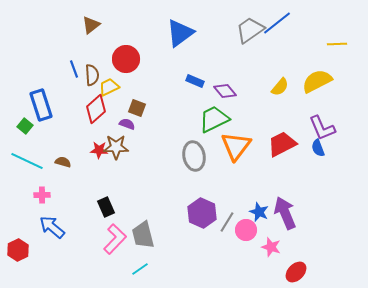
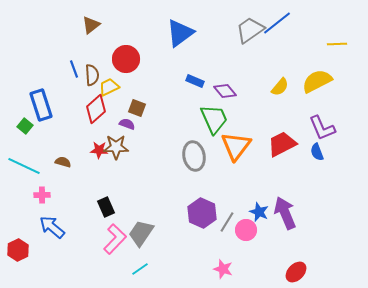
green trapezoid at (214, 119): rotated 92 degrees clockwise
blue semicircle at (318, 148): moved 1 px left, 4 px down
cyan line at (27, 161): moved 3 px left, 5 px down
gray trapezoid at (143, 235): moved 2 px left, 2 px up; rotated 48 degrees clockwise
pink star at (271, 247): moved 48 px left, 22 px down
